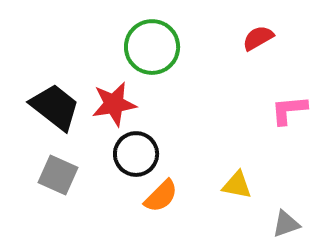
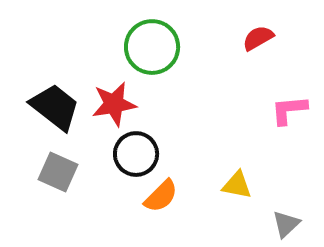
gray square: moved 3 px up
gray triangle: rotated 24 degrees counterclockwise
